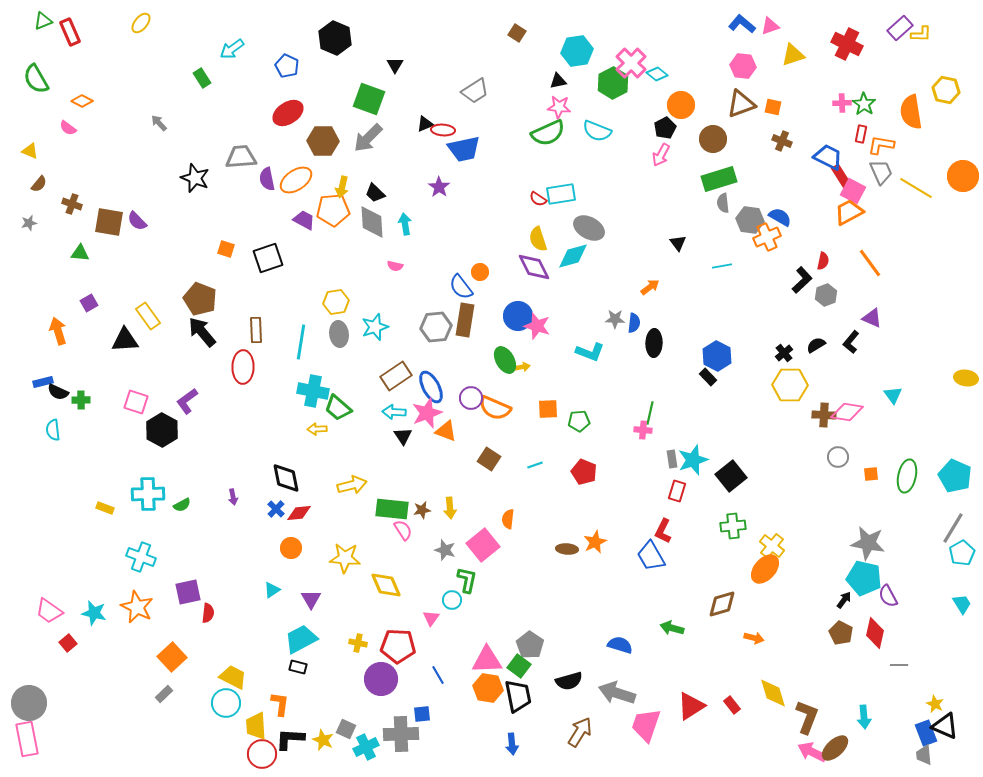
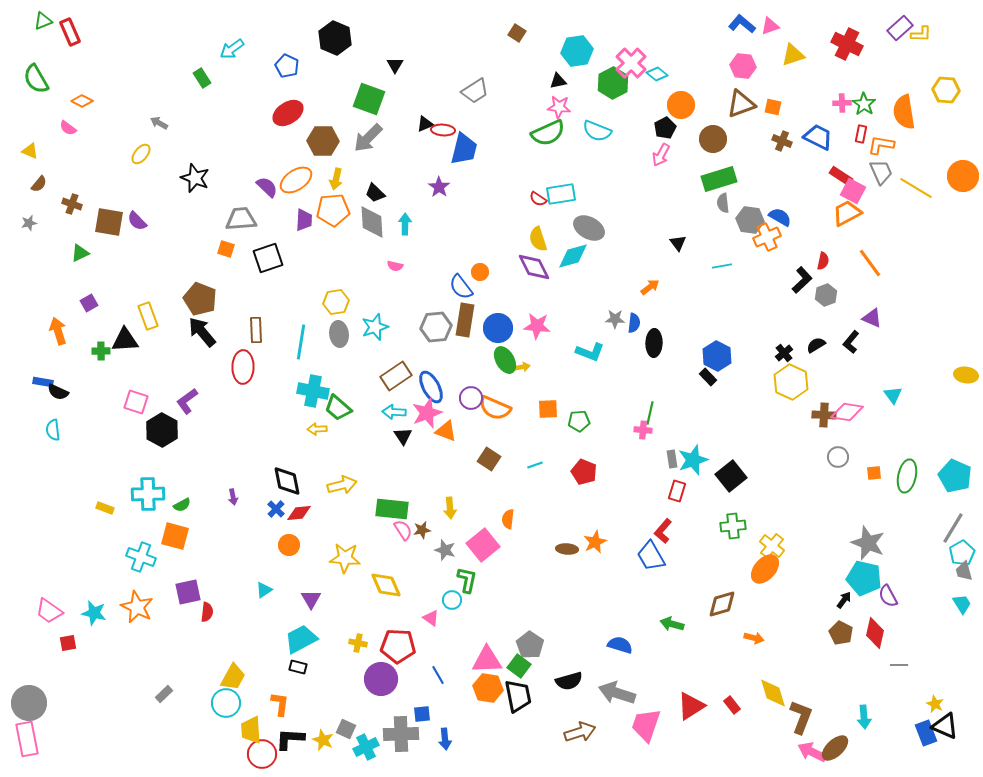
yellow ellipse at (141, 23): moved 131 px down
yellow hexagon at (946, 90): rotated 8 degrees counterclockwise
orange semicircle at (911, 112): moved 7 px left
gray arrow at (159, 123): rotated 18 degrees counterclockwise
blue trapezoid at (464, 149): rotated 64 degrees counterclockwise
gray trapezoid at (241, 157): moved 62 px down
blue trapezoid at (828, 157): moved 10 px left, 20 px up
red rectangle at (841, 176): rotated 25 degrees counterclockwise
purple semicircle at (267, 179): moved 8 px down; rotated 145 degrees clockwise
yellow arrow at (342, 187): moved 6 px left, 8 px up
orange trapezoid at (849, 212): moved 2 px left, 1 px down
purple trapezoid at (304, 220): rotated 65 degrees clockwise
cyan arrow at (405, 224): rotated 10 degrees clockwise
green triangle at (80, 253): rotated 30 degrees counterclockwise
yellow rectangle at (148, 316): rotated 16 degrees clockwise
blue circle at (518, 316): moved 20 px left, 12 px down
pink star at (537, 326): rotated 12 degrees counterclockwise
yellow ellipse at (966, 378): moved 3 px up
blue rectangle at (43, 382): rotated 24 degrees clockwise
yellow hexagon at (790, 385): moved 1 px right, 3 px up; rotated 24 degrees clockwise
green cross at (81, 400): moved 20 px right, 49 px up
orange square at (871, 474): moved 3 px right, 1 px up
black diamond at (286, 478): moved 1 px right, 3 px down
yellow arrow at (352, 485): moved 10 px left
brown star at (422, 510): moved 20 px down
red L-shape at (663, 531): rotated 15 degrees clockwise
gray star at (868, 543): rotated 12 degrees clockwise
orange circle at (291, 548): moved 2 px left, 3 px up
cyan triangle at (272, 590): moved 8 px left
red semicircle at (208, 613): moved 1 px left, 1 px up
pink triangle at (431, 618): rotated 30 degrees counterclockwise
green arrow at (672, 628): moved 4 px up
red square at (68, 643): rotated 30 degrees clockwise
orange square at (172, 657): moved 3 px right, 121 px up; rotated 32 degrees counterclockwise
yellow trapezoid at (233, 677): rotated 92 degrees clockwise
brown L-shape at (807, 717): moved 6 px left
yellow trapezoid at (256, 726): moved 5 px left, 4 px down
brown arrow at (580, 732): rotated 40 degrees clockwise
blue arrow at (512, 744): moved 67 px left, 5 px up
gray trapezoid at (924, 755): moved 40 px right, 184 px up; rotated 10 degrees counterclockwise
